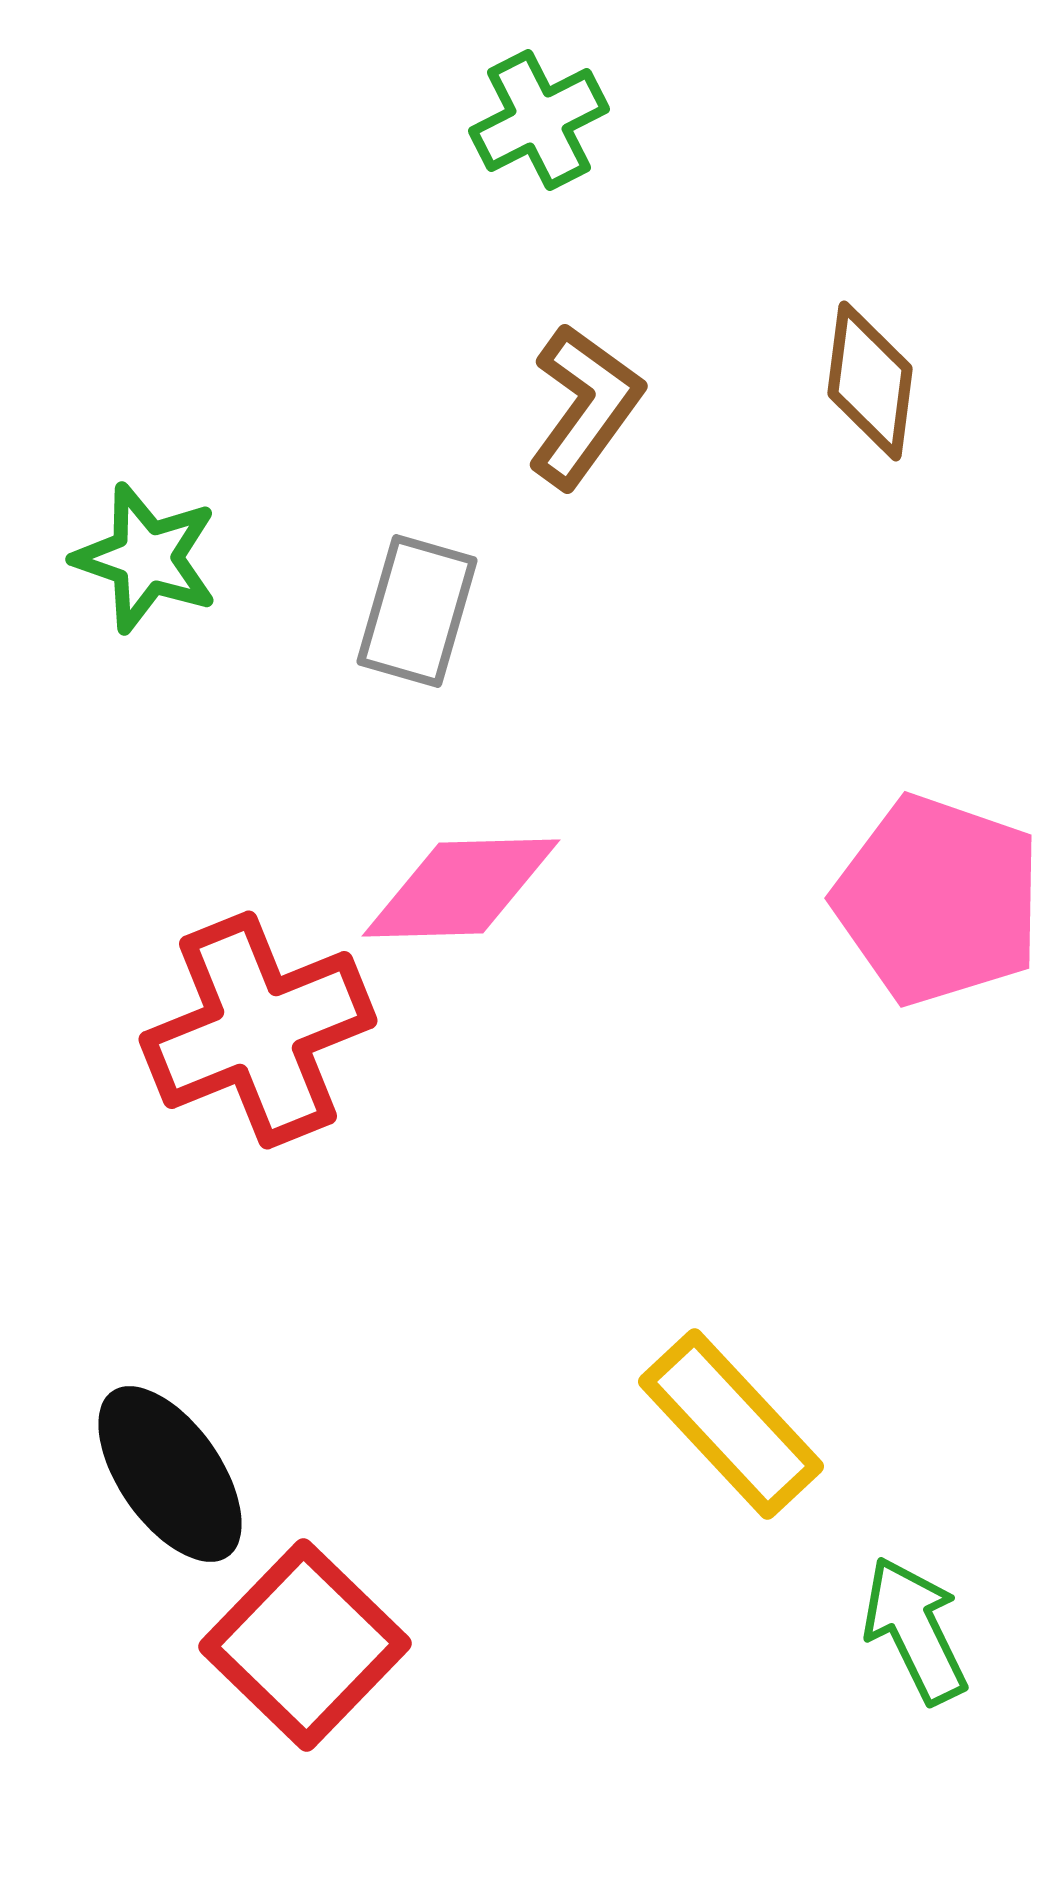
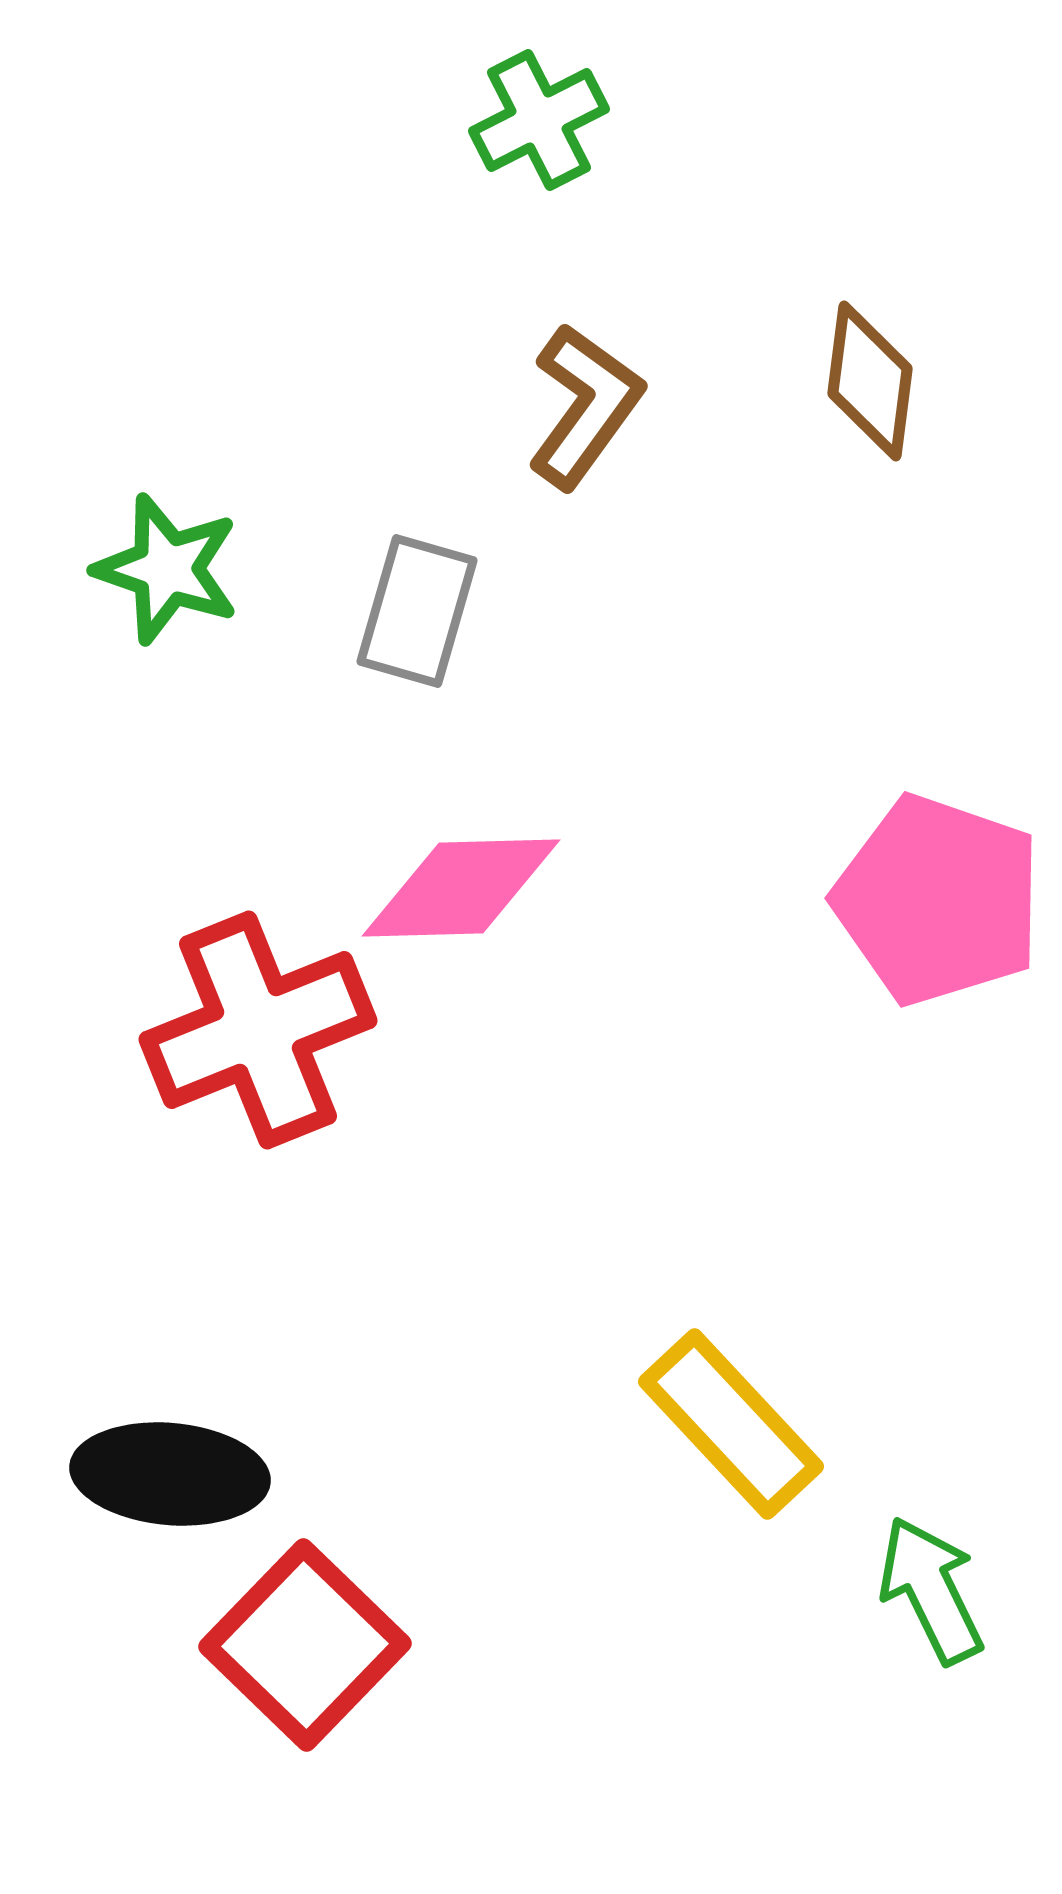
green star: moved 21 px right, 11 px down
black ellipse: rotated 50 degrees counterclockwise
green arrow: moved 16 px right, 40 px up
